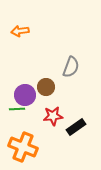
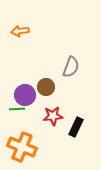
black rectangle: rotated 30 degrees counterclockwise
orange cross: moved 1 px left
